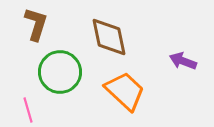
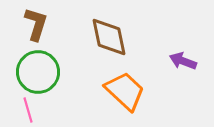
green circle: moved 22 px left
